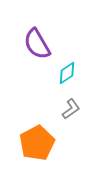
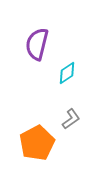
purple semicircle: rotated 44 degrees clockwise
gray L-shape: moved 10 px down
